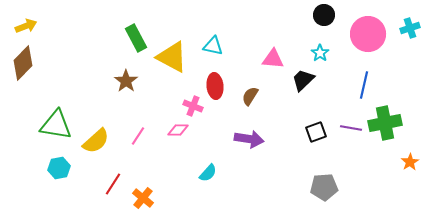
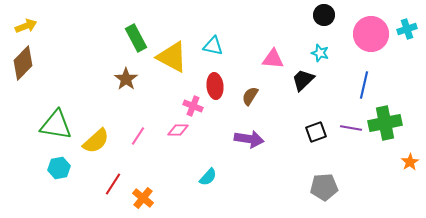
cyan cross: moved 3 px left, 1 px down
pink circle: moved 3 px right
cyan star: rotated 18 degrees counterclockwise
brown star: moved 2 px up
cyan semicircle: moved 4 px down
